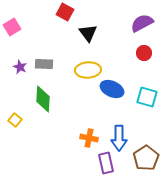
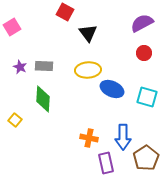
gray rectangle: moved 2 px down
blue arrow: moved 4 px right, 1 px up
